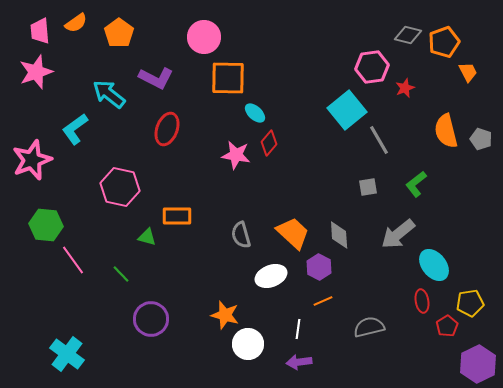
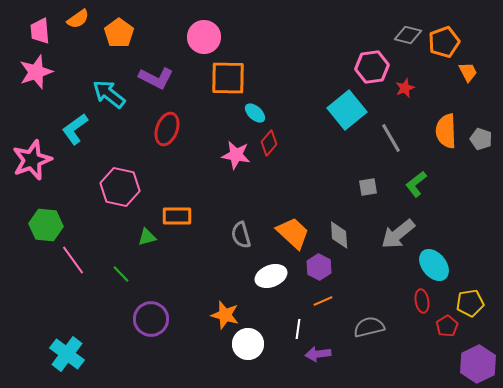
orange semicircle at (76, 23): moved 2 px right, 4 px up
orange semicircle at (446, 131): rotated 12 degrees clockwise
gray line at (379, 140): moved 12 px right, 2 px up
green triangle at (147, 237): rotated 30 degrees counterclockwise
purple arrow at (299, 362): moved 19 px right, 8 px up
